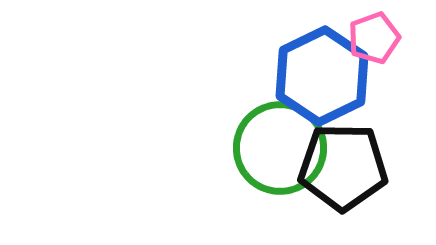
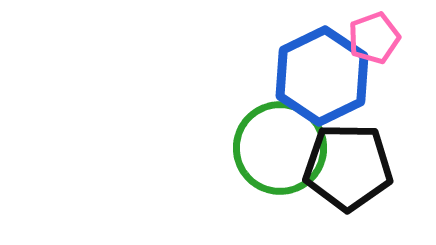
black pentagon: moved 5 px right
